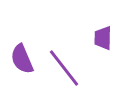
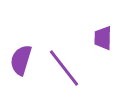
purple semicircle: moved 1 px left, 1 px down; rotated 40 degrees clockwise
